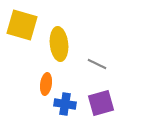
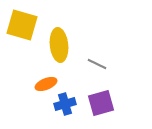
yellow ellipse: moved 1 px down
orange ellipse: rotated 60 degrees clockwise
blue cross: rotated 25 degrees counterclockwise
